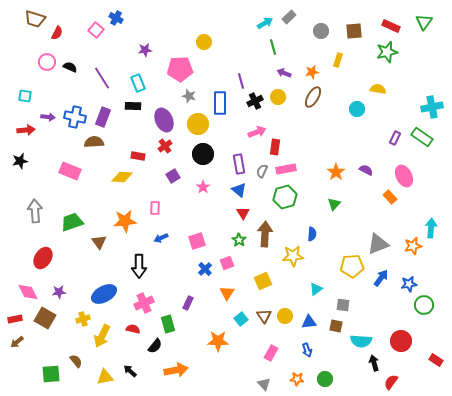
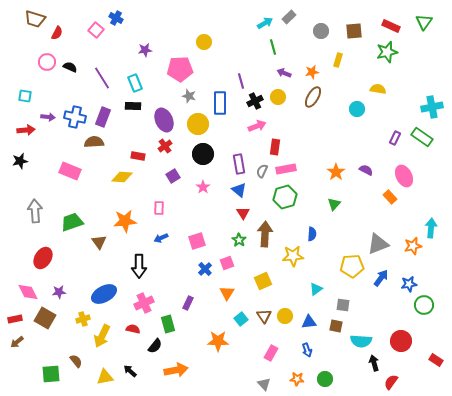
cyan rectangle at (138, 83): moved 3 px left
pink arrow at (257, 132): moved 6 px up
pink rectangle at (155, 208): moved 4 px right
